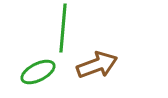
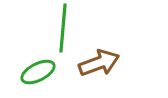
brown arrow: moved 2 px right, 2 px up
